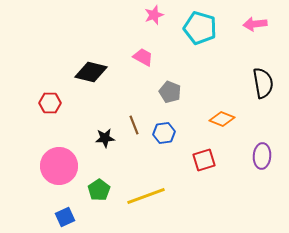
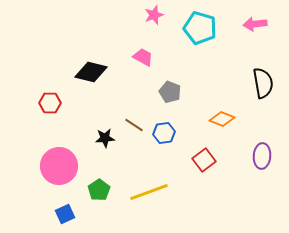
brown line: rotated 36 degrees counterclockwise
red square: rotated 20 degrees counterclockwise
yellow line: moved 3 px right, 4 px up
blue square: moved 3 px up
